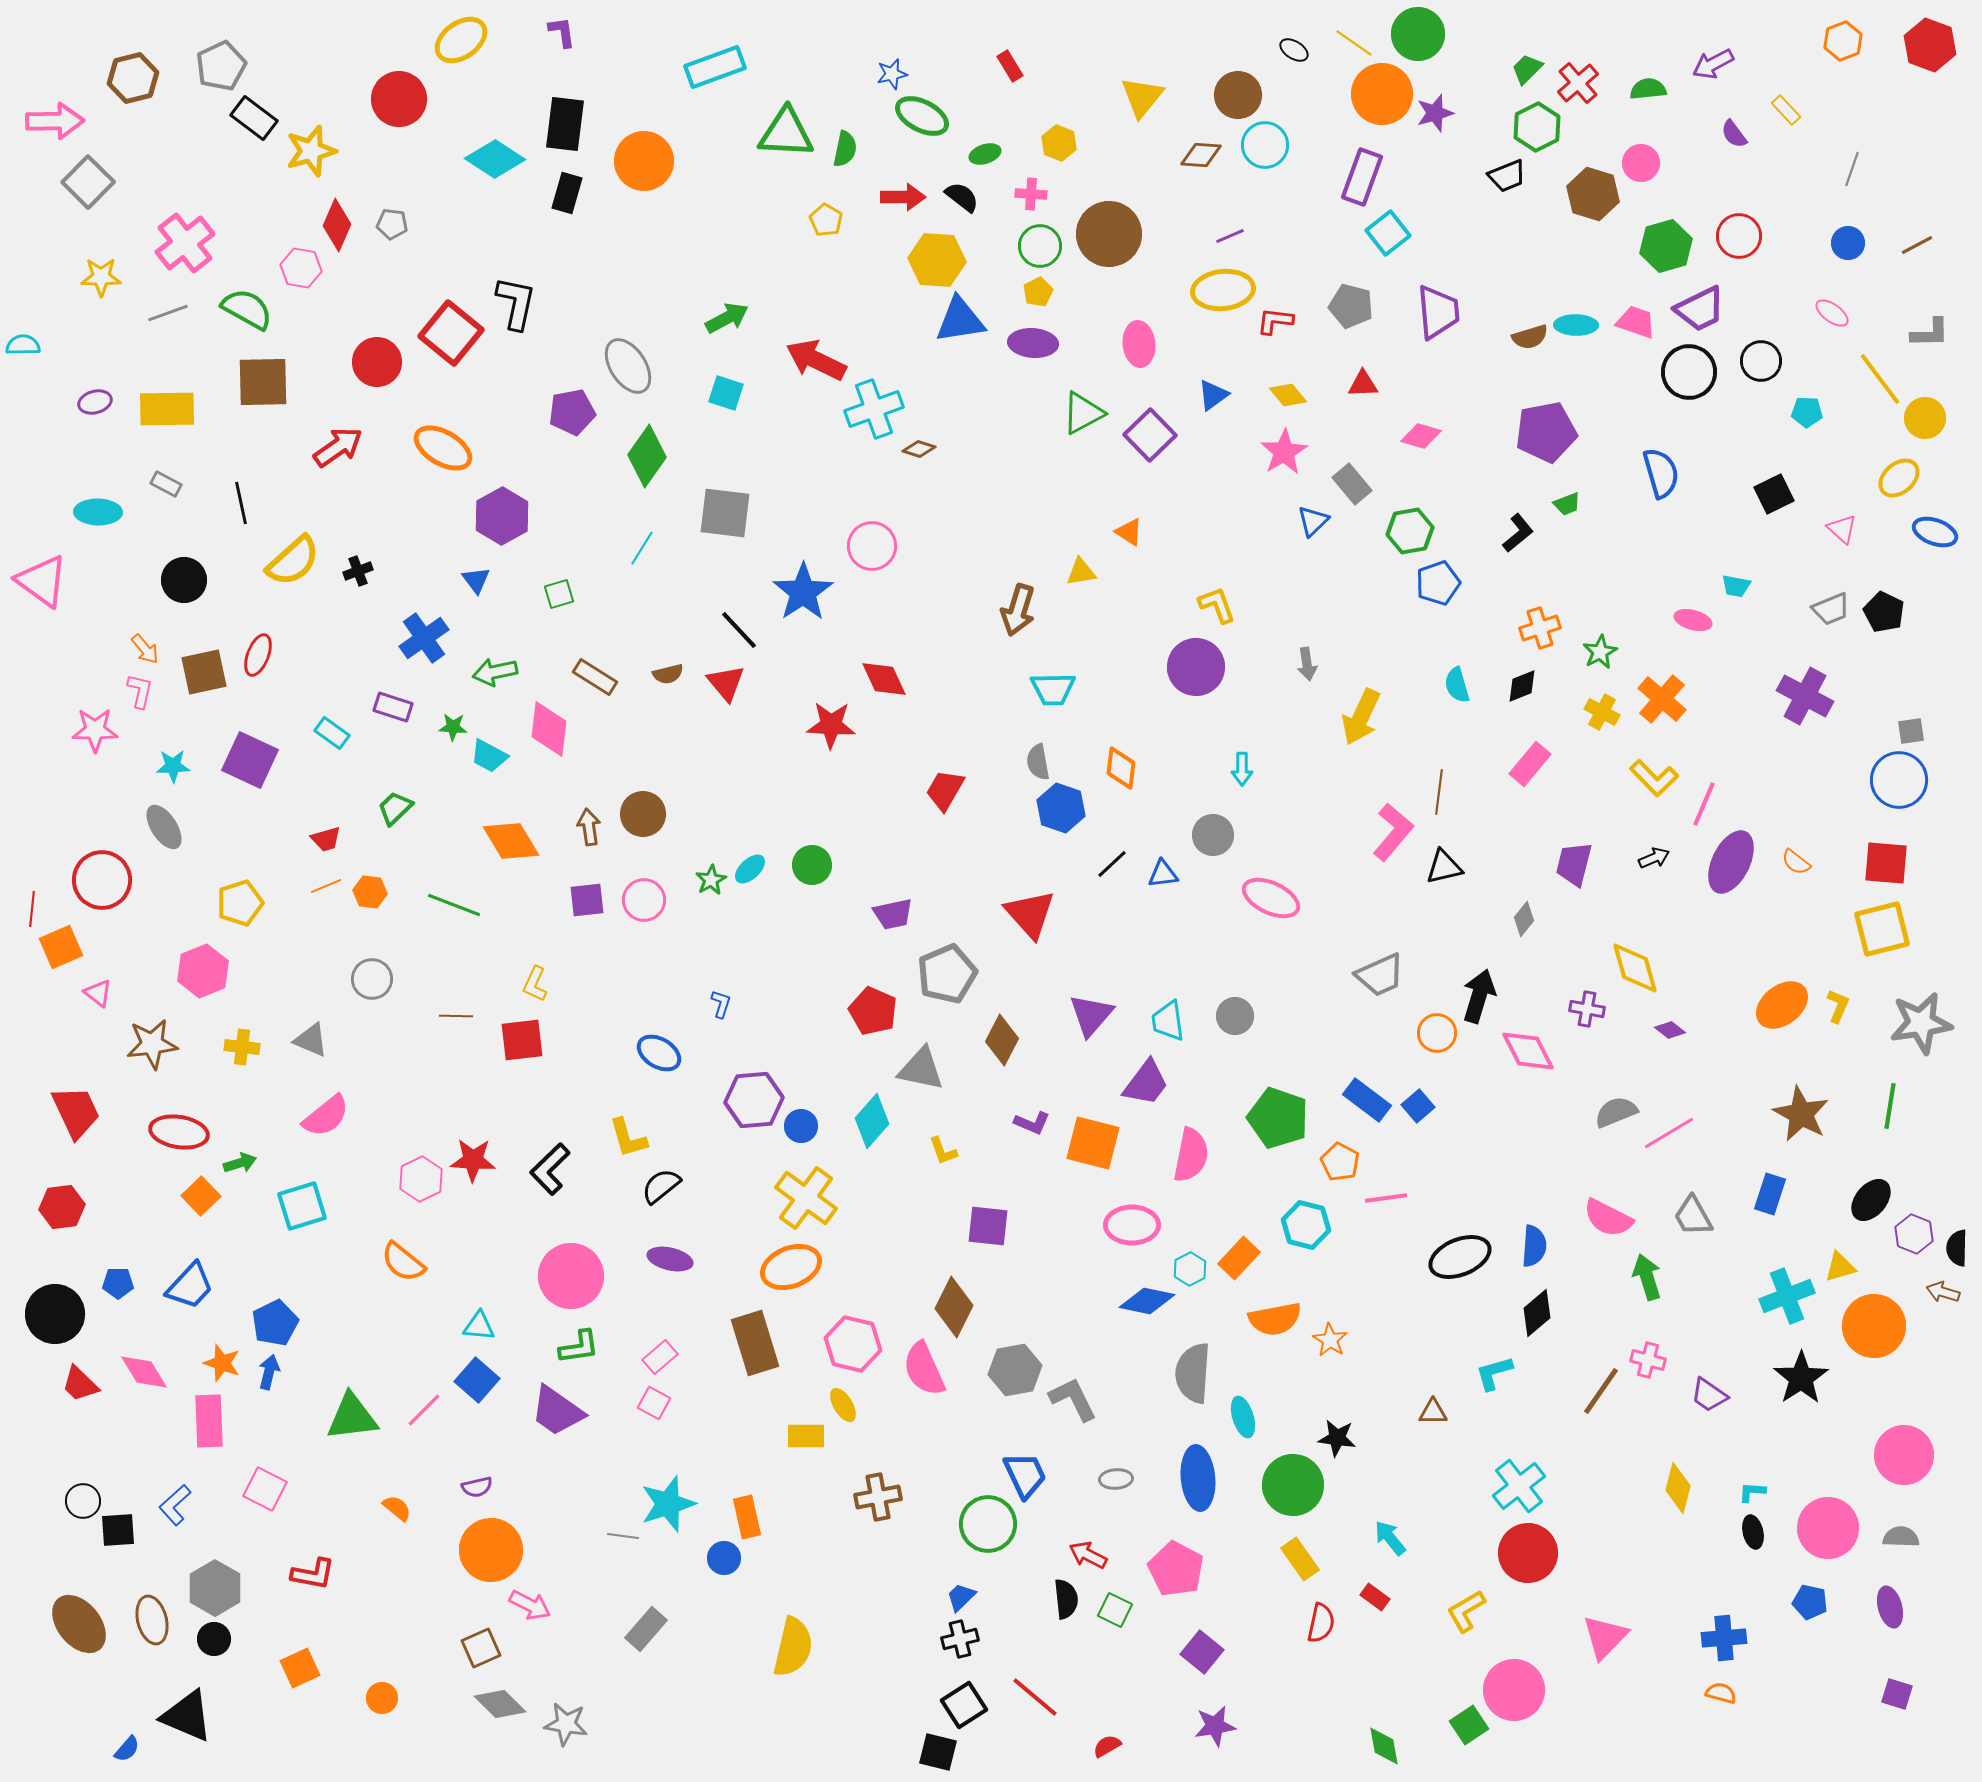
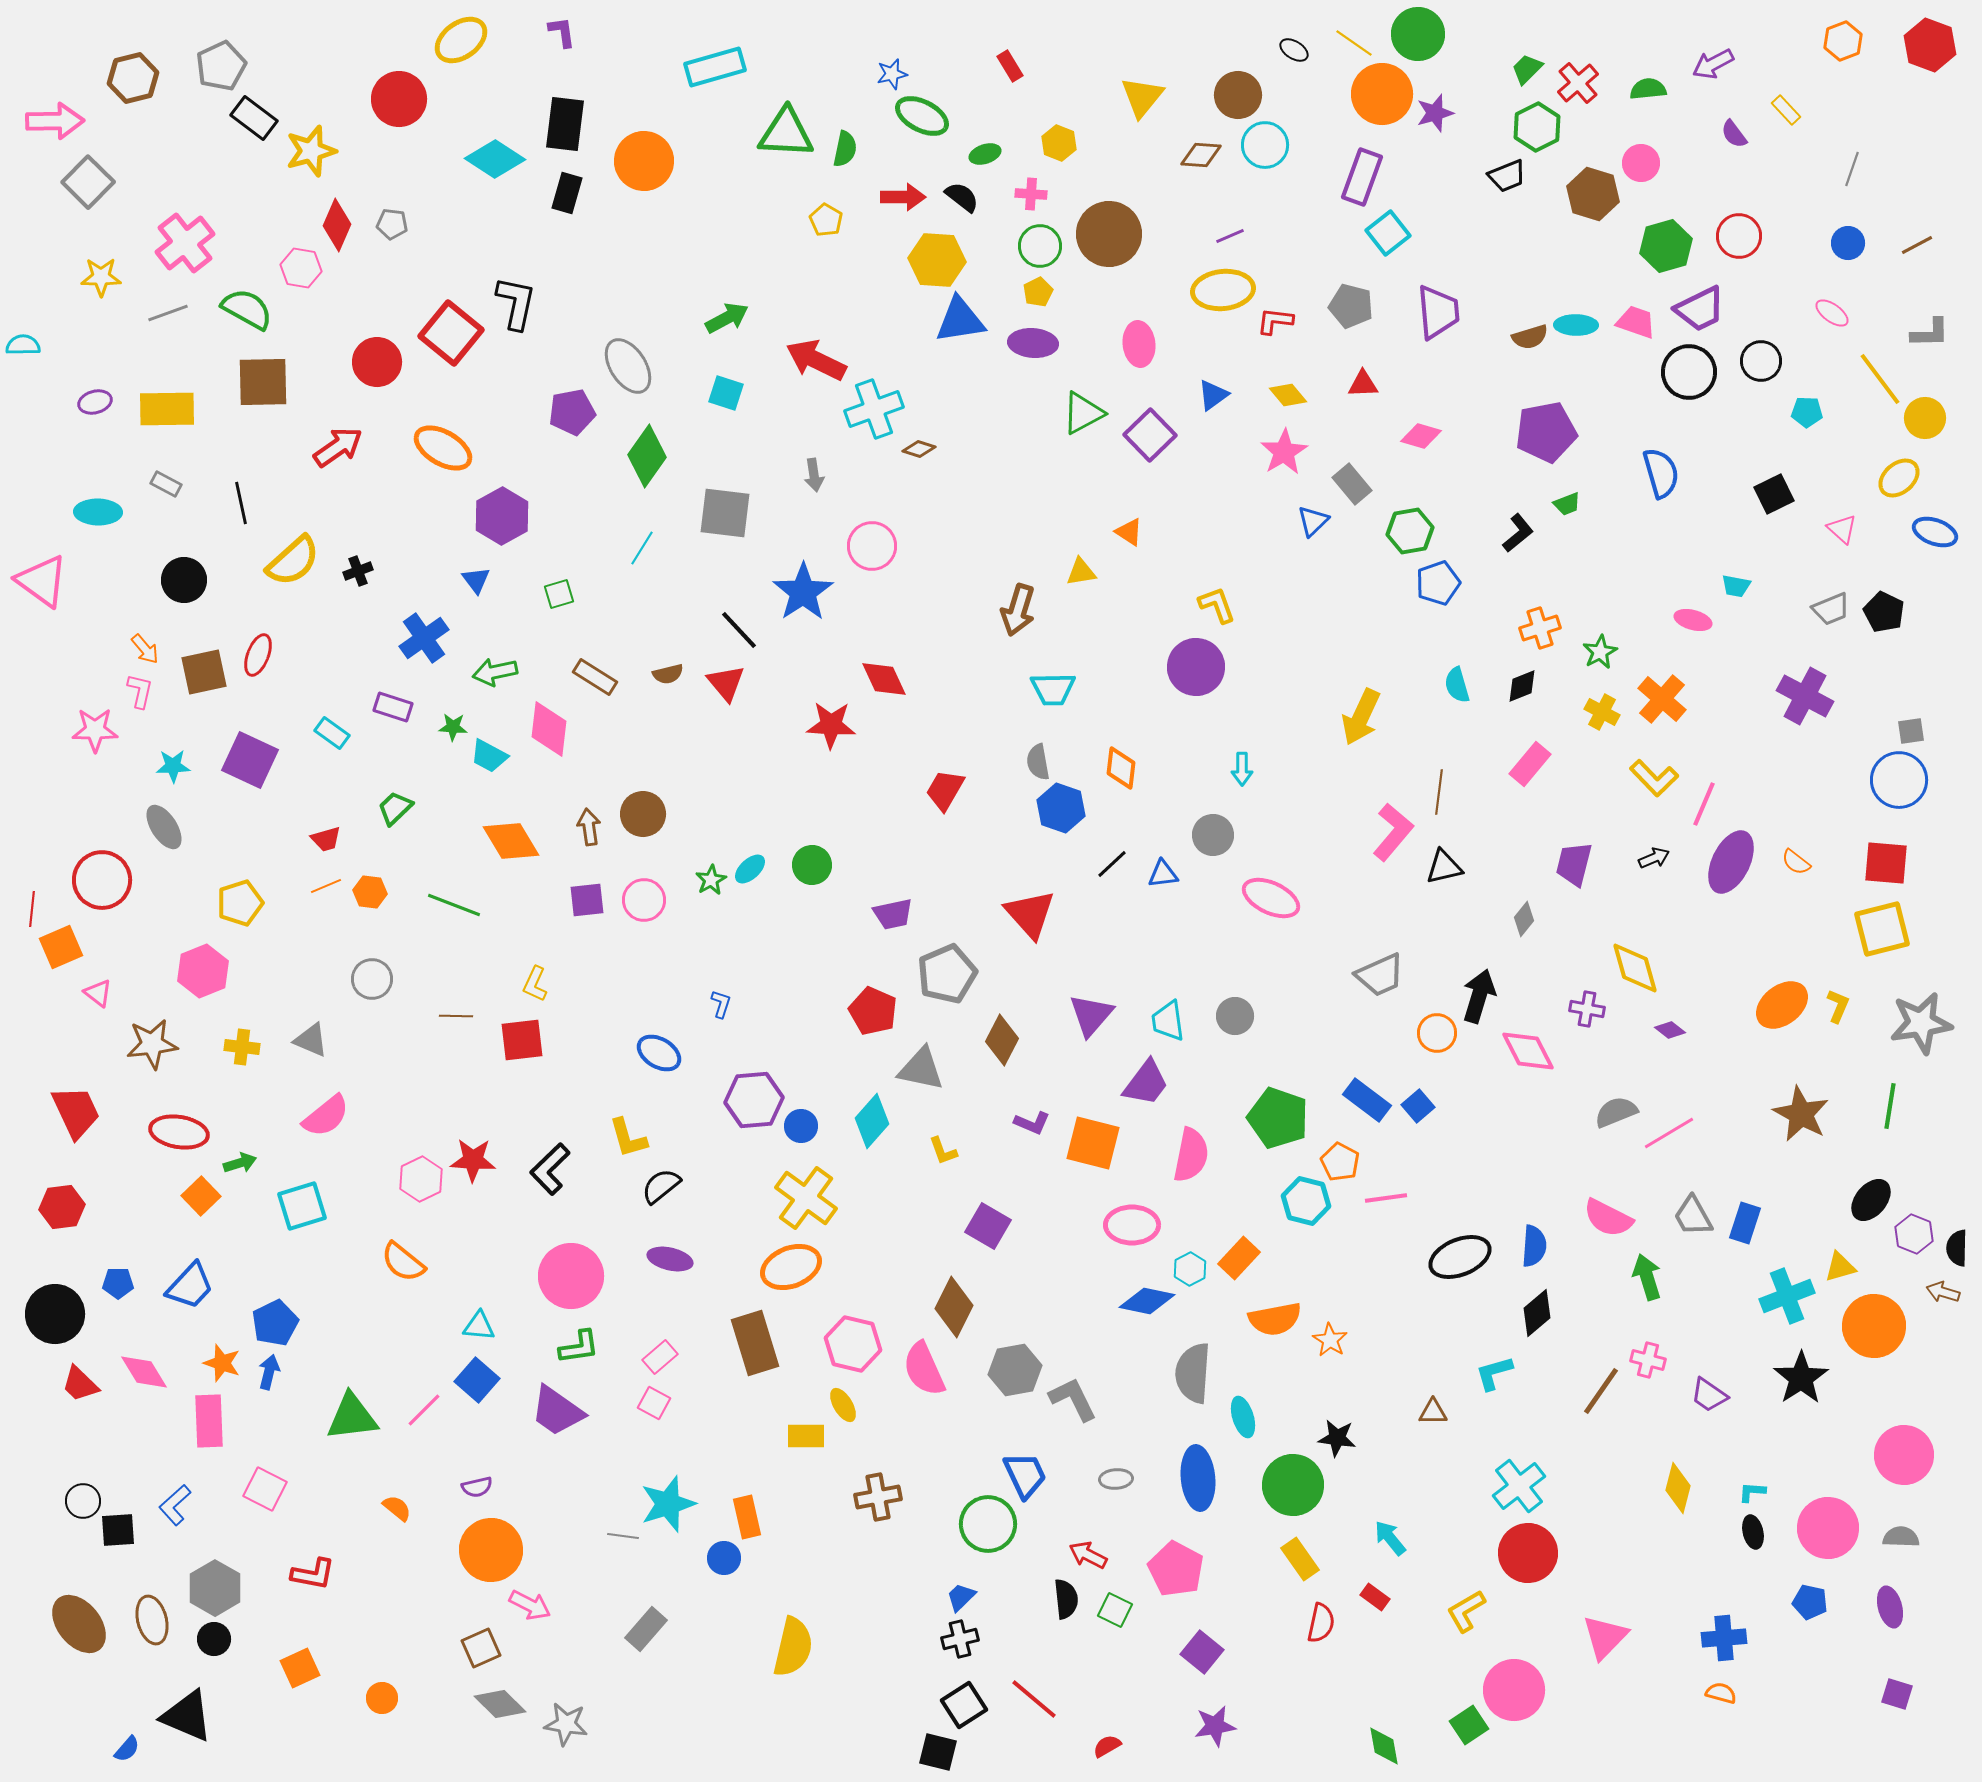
cyan rectangle at (715, 67): rotated 4 degrees clockwise
gray arrow at (1307, 664): moved 493 px left, 189 px up
blue rectangle at (1770, 1194): moved 25 px left, 29 px down
cyan hexagon at (1306, 1225): moved 24 px up
purple square at (988, 1226): rotated 24 degrees clockwise
red line at (1035, 1697): moved 1 px left, 2 px down
